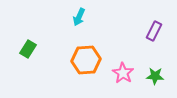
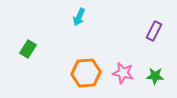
orange hexagon: moved 13 px down
pink star: rotated 20 degrees counterclockwise
